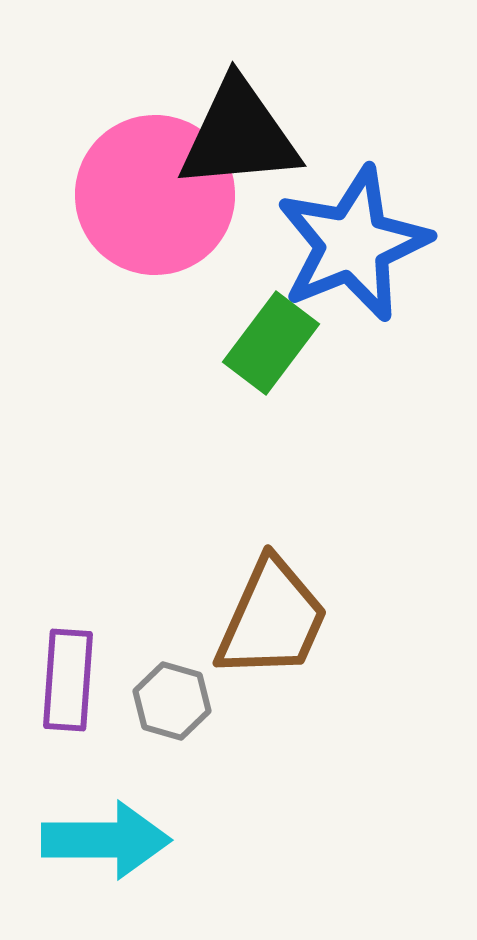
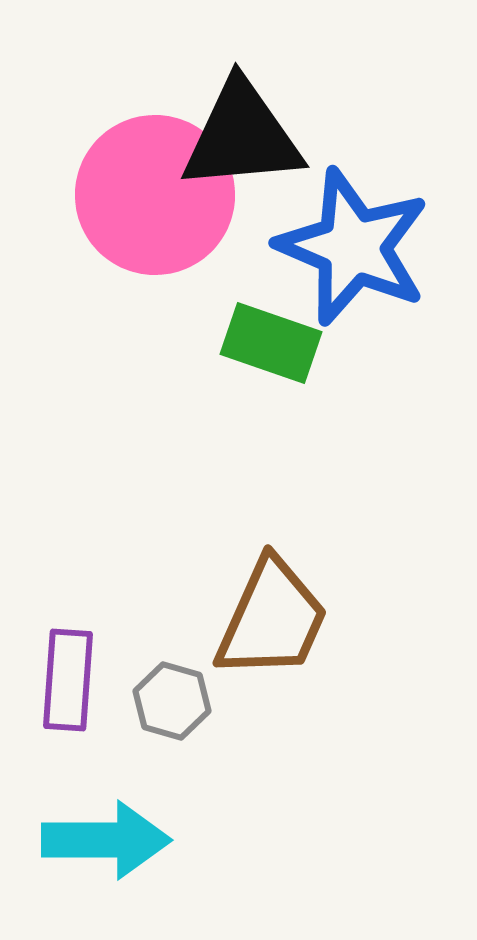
black triangle: moved 3 px right, 1 px down
blue star: moved 3 px down; rotated 27 degrees counterclockwise
green rectangle: rotated 72 degrees clockwise
